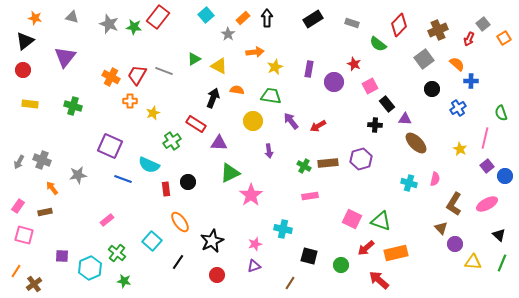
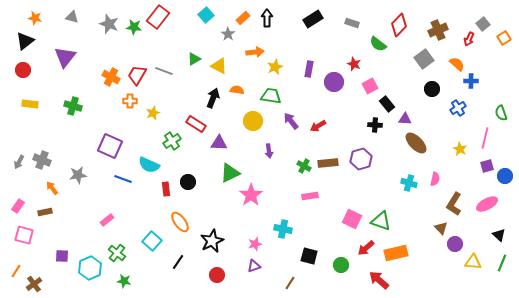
purple square at (487, 166): rotated 24 degrees clockwise
